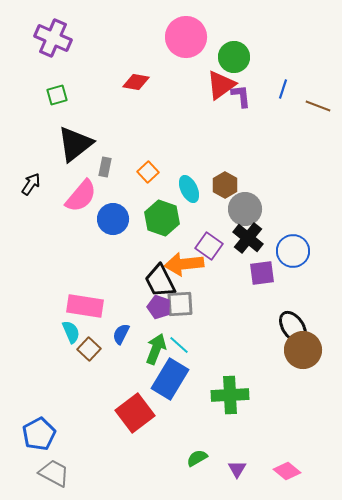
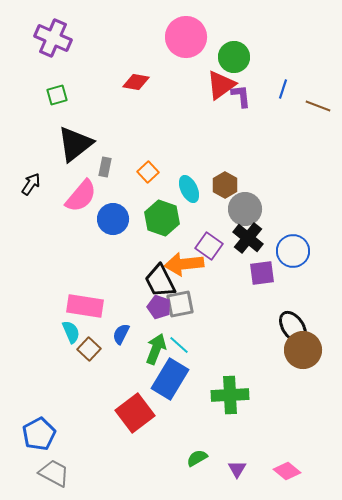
gray square at (180, 304): rotated 8 degrees counterclockwise
